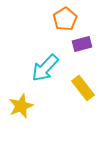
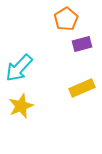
orange pentagon: moved 1 px right
cyan arrow: moved 26 px left
yellow rectangle: moved 1 px left; rotated 75 degrees counterclockwise
